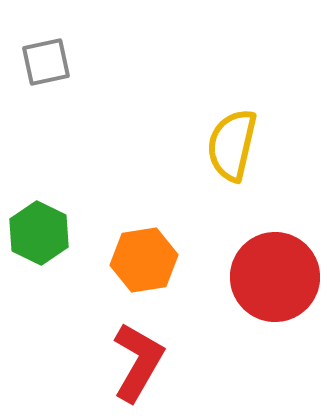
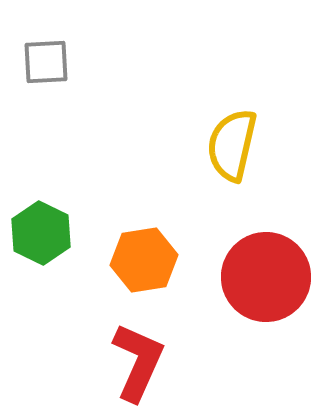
gray square: rotated 9 degrees clockwise
green hexagon: moved 2 px right
red circle: moved 9 px left
red L-shape: rotated 6 degrees counterclockwise
